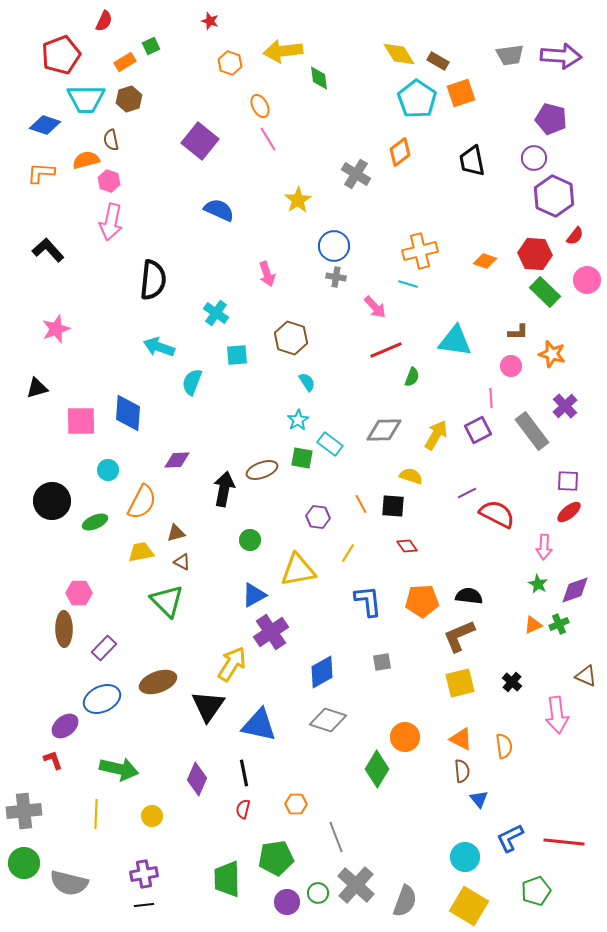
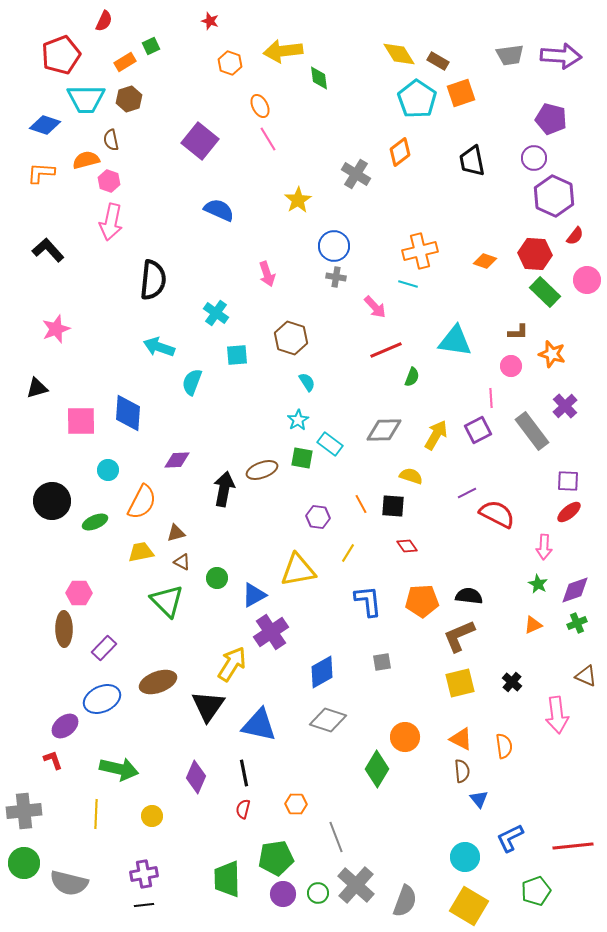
green circle at (250, 540): moved 33 px left, 38 px down
green cross at (559, 624): moved 18 px right, 1 px up
purple diamond at (197, 779): moved 1 px left, 2 px up
red line at (564, 842): moved 9 px right, 4 px down; rotated 12 degrees counterclockwise
purple circle at (287, 902): moved 4 px left, 8 px up
